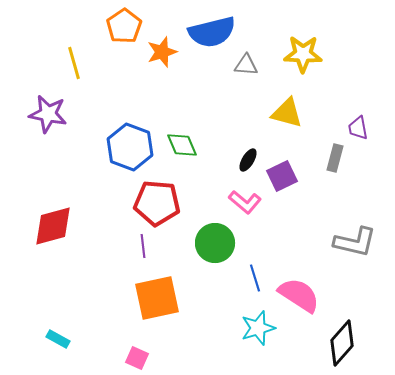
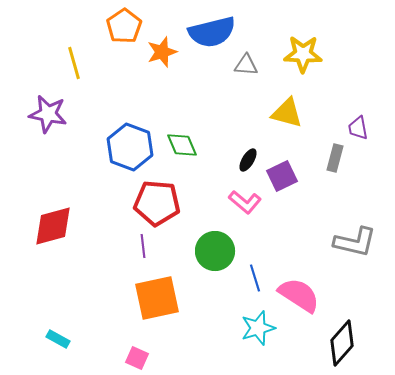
green circle: moved 8 px down
